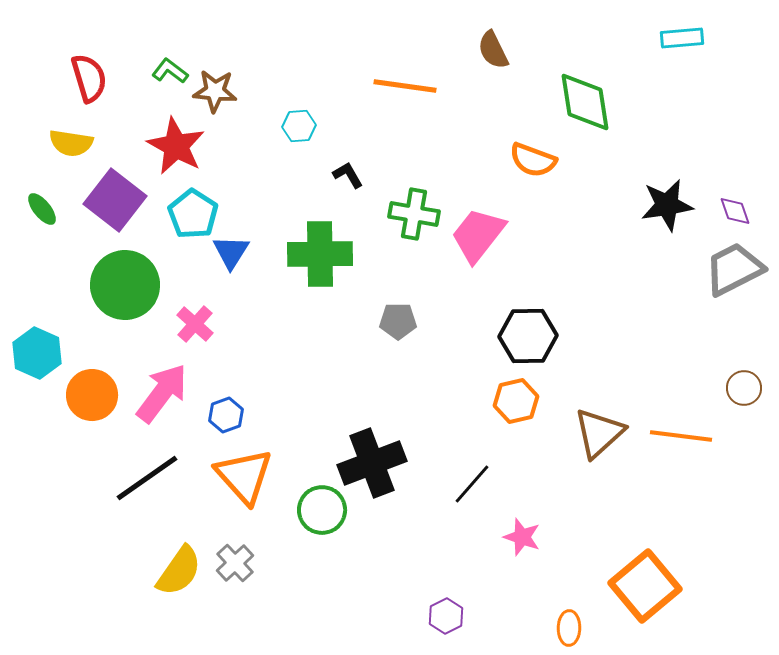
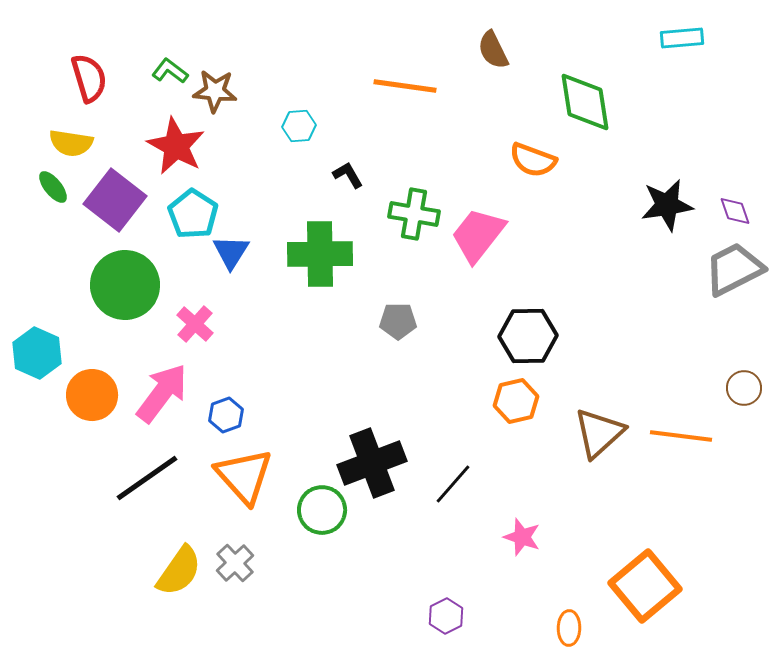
green ellipse at (42, 209): moved 11 px right, 22 px up
black line at (472, 484): moved 19 px left
